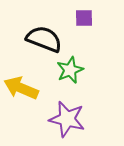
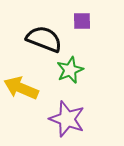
purple square: moved 2 px left, 3 px down
purple star: rotated 6 degrees clockwise
